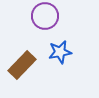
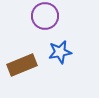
brown rectangle: rotated 24 degrees clockwise
